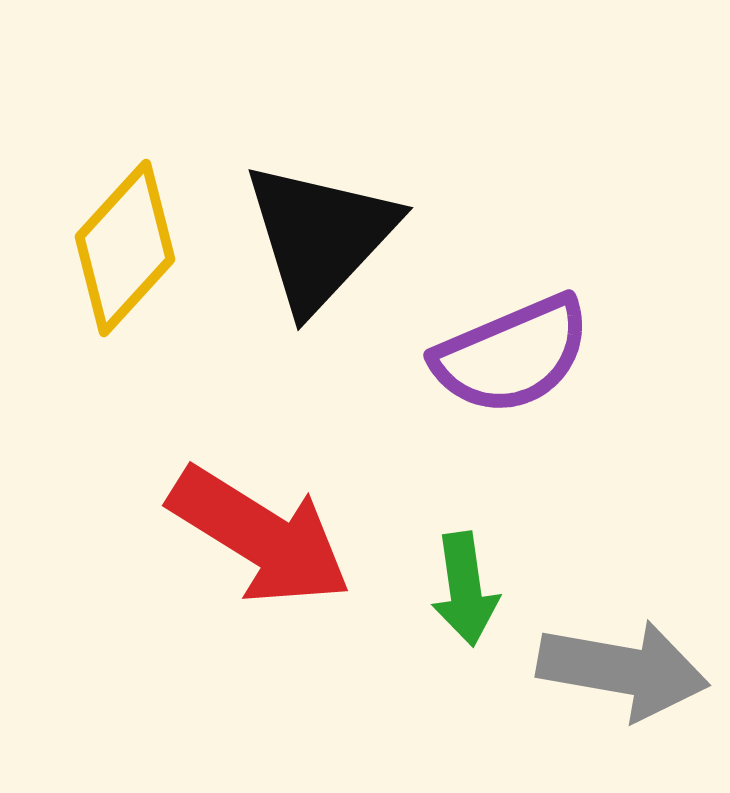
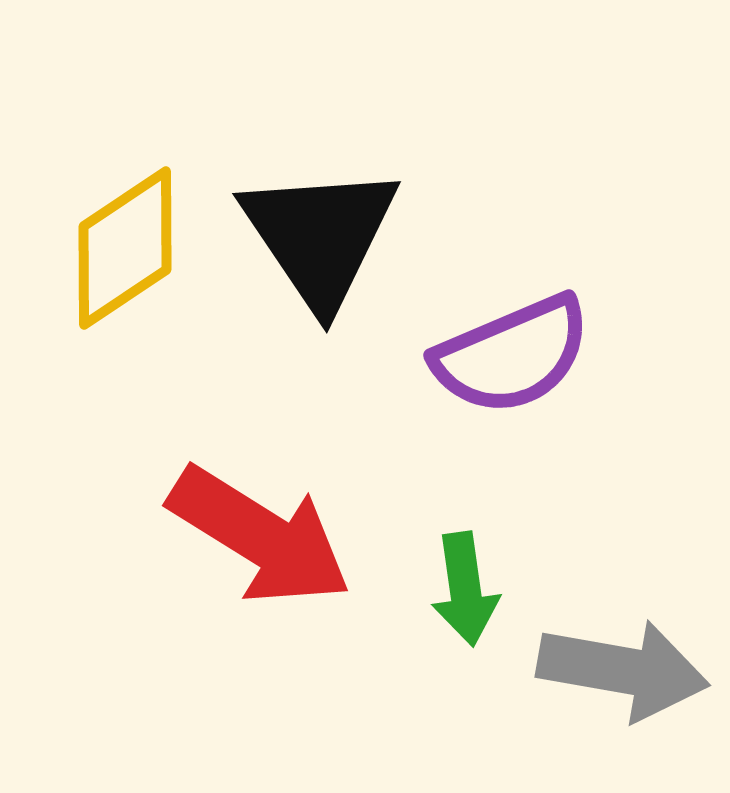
black triangle: rotated 17 degrees counterclockwise
yellow diamond: rotated 14 degrees clockwise
